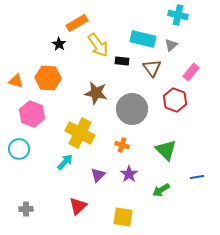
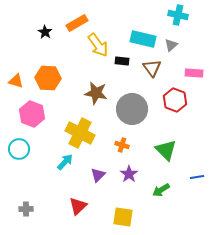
black star: moved 14 px left, 12 px up
pink rectangle: moved 3 px right, 1 px down; rotated 54 degrees clockwise
